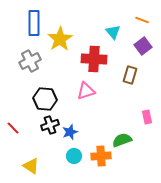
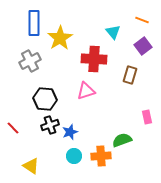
yellow star: moved 1 px up
